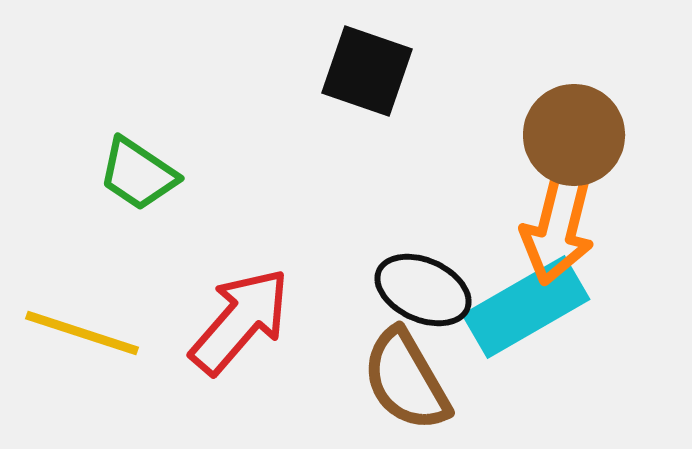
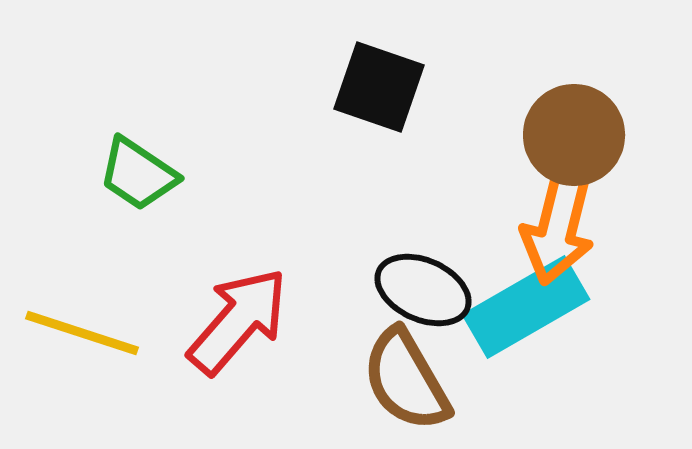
black square: moved 12 px right, 16 px down
red arrow: moved 2 px left
